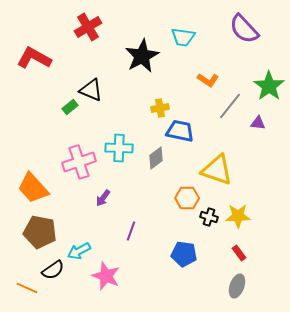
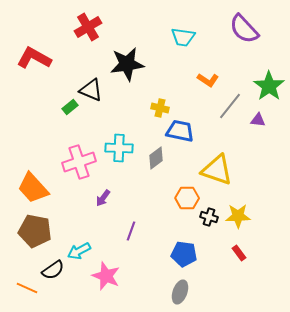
black star: moved 15 px left, 8 px down; rotated 20 degrees clockwise
yellow cross: rotated 24 degrees clockwise
purple triangle: moved 3 px up
brown pentagon: moved 5 px left, 1 px up
gray ellipse: moved 57 px left, 6 px down
